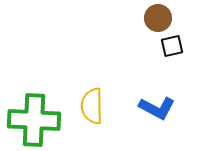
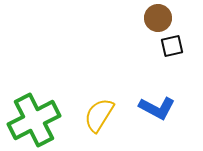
yellow semicircle: moved 7 px right, 9 px down; rotated 33 degrees clockwise
green cross: rotated 30 degrees counterclockwise
